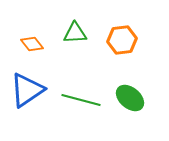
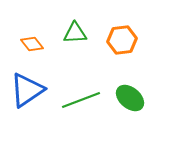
green line: rotated 36 degrees counterclockwise
